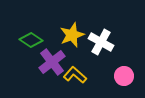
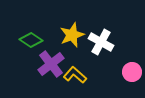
purple cross: moved 1 px left, 2 px down
pink circle: moved 8 px right, 4 px up
